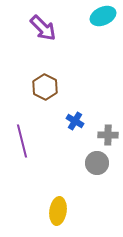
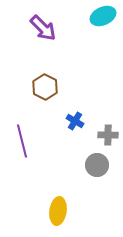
gray circle: moved 2 px down
